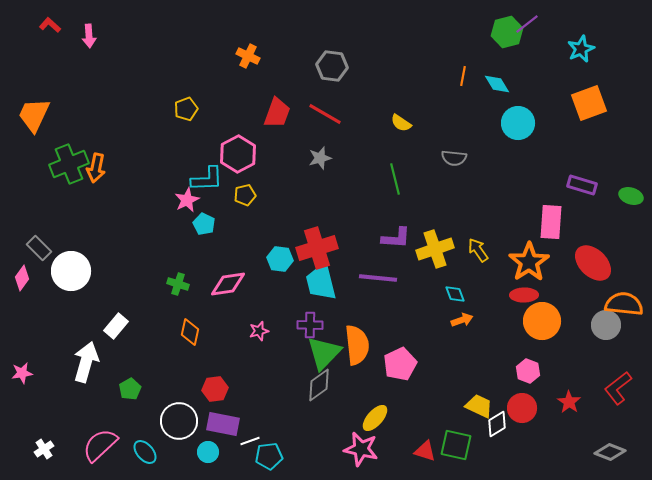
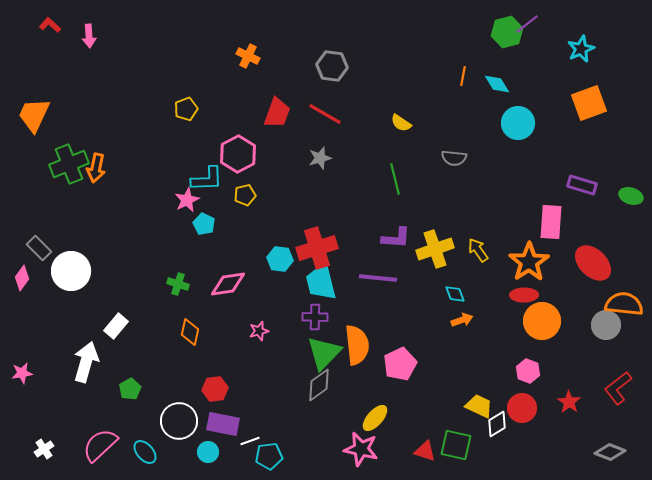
purple cross at (310, 325): moved 5 px right, 8 px up
